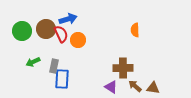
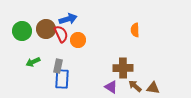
gray rectangle: moved 4 px right
